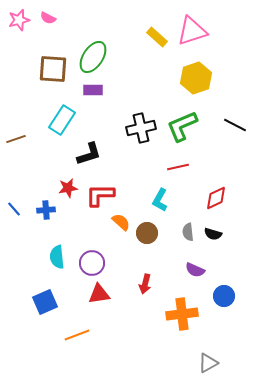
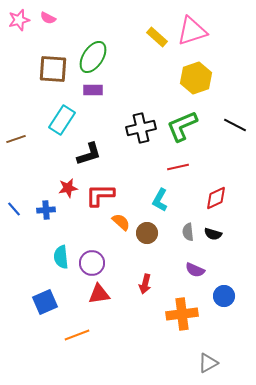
cyan semicircle: moved 4 px right
